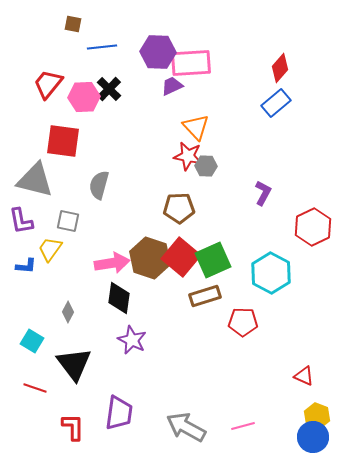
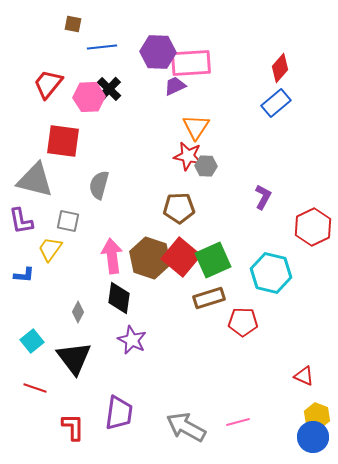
purple trapezoid at (172, 86): moved 3 px right
pink hexagon at (84, 97): moved 5 px right
orange triangle at (196, 127): rotated 16 degrees clockwise
purple L-shape at (263, 193): moved 4 px down
pink arrow at (112, 263): moved 7 px up; rotated 88 degrees counterclockwise
blue L-shape at (26, 266): moved 2 px left, 9 px down
cyan hexagon at (271, 273): rotated 15 degrees counterclockwise
brown rectangle at (205, 296): moved 4 px right, 2 px down
gray diamond at (68, 312): moved 10 px right
cyan square at (32, 341): rotated 20 degrees clockwise
black triangle at (74, 364): moved 6 px up
pink line at (243, 426): moved 5 px left, 4 px up
